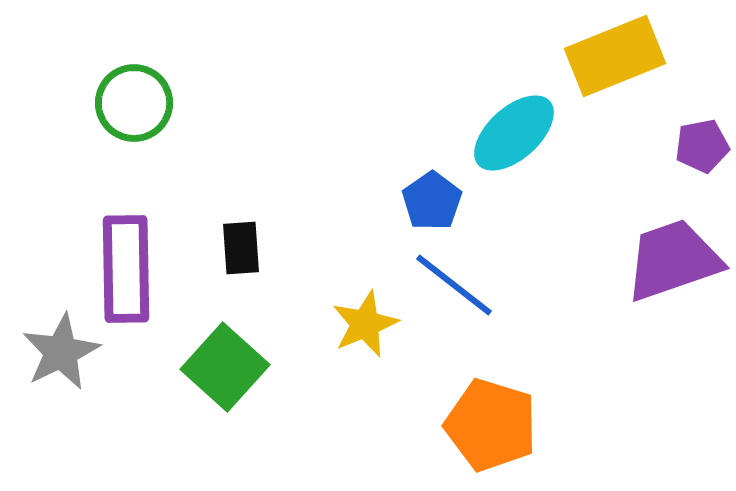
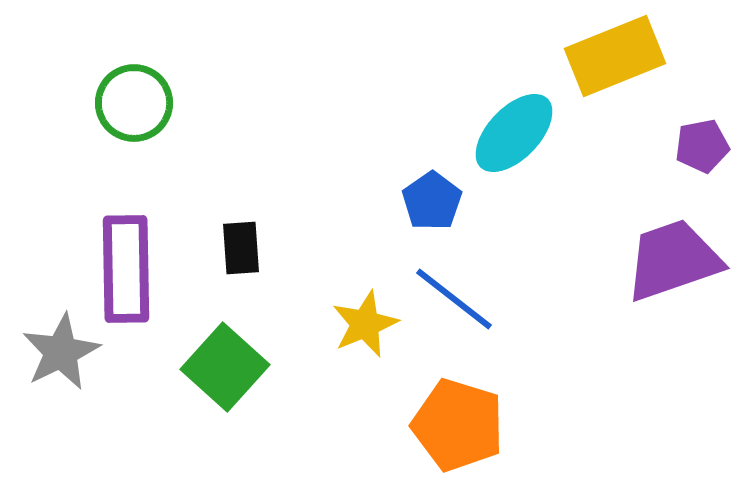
cyan ellipse: rotated 4 degrees counterclockwise
blue line: moved 14 px down
orange pentagon: moved 33 px left
